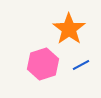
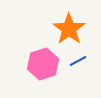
blue line: moved 3 px left, 4 px up
